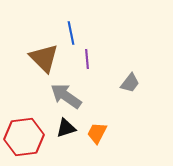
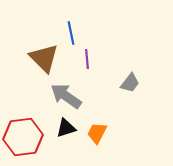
red hexagon: moved 1 px left
